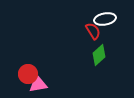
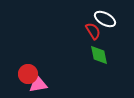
white ellipse: rotated 40 degrees clockwise
green diamond: rotated 60 degrees counterclockwise
